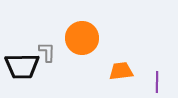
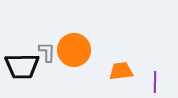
orange circle: moved 8 px left, 12 px down
purple line: moved 2 px left
